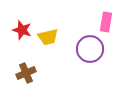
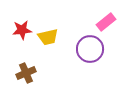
pink rectangle: rotated 42 degrees clockwise
red star: rotated 24 degrees counterclockwise
